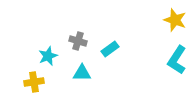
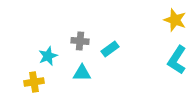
gray cross: moved 2 px right; rotated 12 degrees counterclockwise
